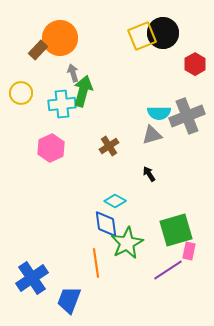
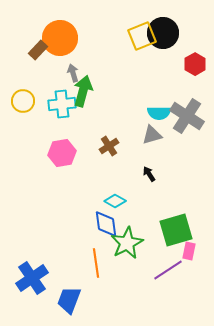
yellow circle: moved 2 px right, 8 px down
gray cross: rotated 36 degrees counterclockwise
pink hexagon: moved 11 px right, 5 px down; rotated 16 degrees clockwise
